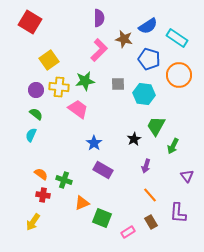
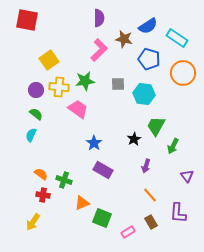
red square: moved 3 px left, 2 px up; rotated 20 degrees counterclockwise
orange circle: moved 4 px right, 2 px up
